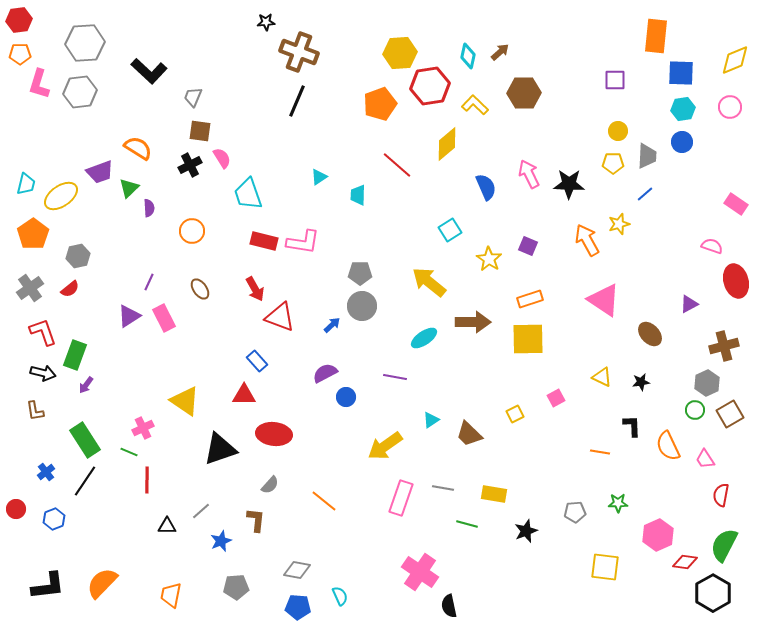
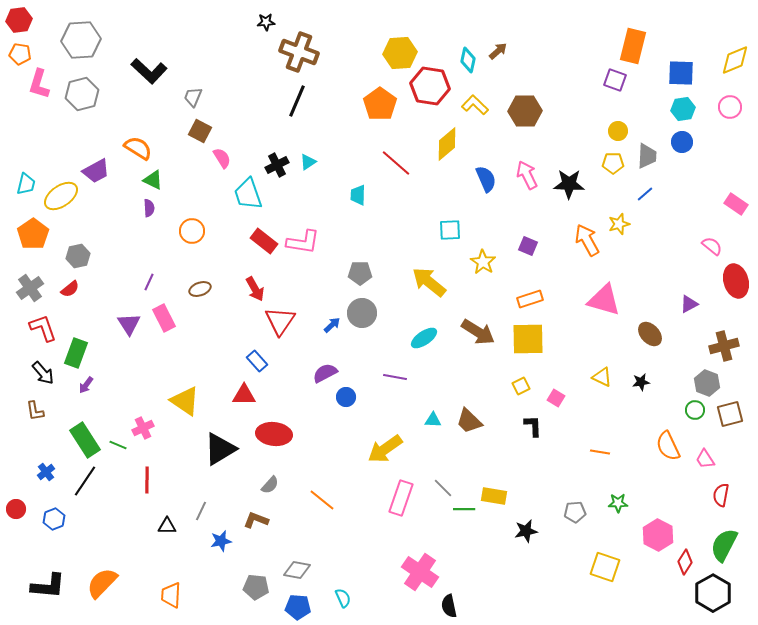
orange rectangle at (656, 36): moved 23 px left, 10 px down; rotated 8 degrees clockwise
gray hexagon at (85, 43): moved 4 px left, 3 px up
brown arrow at (500, 52): moved 2 px left, 1 px up
orange pentagon at (20, 54): rotated 10 degrees clockwise
cyan diamond at (468, 56): moved 4 px down
purple square at (615, 80): rotated 20 degrees clockwise
red hexagon at (430, 86): rotated 18 degrees clockwise
gray hexagon at (80, 92): moved 2 px right, 2 px down; rotated 8 degrees counterclockwise
brown hexagon at (524, 93): moved 1 px right, 18 px down
orange pentagon at (380, 104): rotated 16 degrees counterclockwise
brown square at (200, 131): rotated 20 degrees clockwise
black cross at (190, 165): moved 87 px right
red line at (397, 165): moved 1 px left, 2 px up
purple trapezoid at (100, 172): moved 4 px left, 1 px up; rotated 8 degrees counterclockwise
pink arrow at (529, 174): moved 2 px left, 1 px down
cyan triangle at (319, 177): moved 11 px left, 15 px up
blue semicircle at (486, 187): moved 8 px up
green triangle at (129, 188): moved 24 px right, 8 px up; rotated 50 degrees counterclockwise
cyan square at (450, 230): rotated 30 degrees clockwise
red rectangle at (264, 241): rotated 24 degrees clockwise
pink semicircle at (712, 246): rotated 20 degrees clockwise
yellow star at (489, 259): moved 6 px left, 3 px down
brown ellipse at (200, 289): rotated 75 degrees counterclockwise
pink triangle at (604, 300): rotated 18 degrees counterclockwise
gray circle at (362, 306): moved 7 px down
purple triangle at (129, 316): moved 8 px down; rotated 30 degrees counterclockwise
red triangle at (280, 317): moved 4 px down; rotated 44 degrees clockwise
brown arrow at (473, 322): moved 5 px right, 10 px down; rotated 32 degrees clockwise
red L-shape at (43, 332): moved 4 px up
green rectangle at (75, 355): moved 1 px right, 2 px up
black arrow at (43, 373): rotated 35 degrees clockwise
gray hexagon at (707, 383): rotated 15 degrees counterclockwise
pink square at (556, 398): rotated 30 degrees counterclockwise
yellow square at (515, 414): moved 6 px right, 28 px up
brown square at (730, 414): rotated 16 degrees clockwise
cyan triangle at (431, 420): moved 2 px right; rotated 36 degrees clockwise
black L-shape at (632, 426): moved 99 px left
brown trapezoid at (469, 434): moved 13 px up
yellow arrow at (385, 446): moved 3 px down
black triangle at (220, 449): rotated 12 degrees counterclockwise
green line at (129, 452): moved 11 px left, 7 px up
gray line at (443, 488): rotated 35 degrees clockwise
yellow rectangle at (494, 494): moved 2 px down
orange line at (324, 501): moved 2 px left, 1 px up
gray line at (201, 511): rotated 24 degrees counterclockwise
brown L-shape at (256, 520): rotated 75 degrees counterclockwise
green line at (467, 524): moved 3 px left, 15 px up; rotated 15 degrees counterclockwise
black star at (526, 531): rotated 10 degrees clockwise
pink hexagon at (658, 535): rotated 8 degrees counterclockwise
blue star at (221, 541): rotated 10 degrees clockwise
red diamond at (685, 562): rotated 65 degrees counterclockwise
yellow square at (605, 567): rotated 12 degrees clockwise
black L-shape at (48, 586): rotated 12 degrees clockwise
gray pentagon at (236, 587): moved 20 px right; rotated 10 degrees clockwise
orange trapezoid at (171, 595): rotated 8 degrees counterclockwise
cyan semicircle at (340, 596): moved 3 px right, 2 px down
